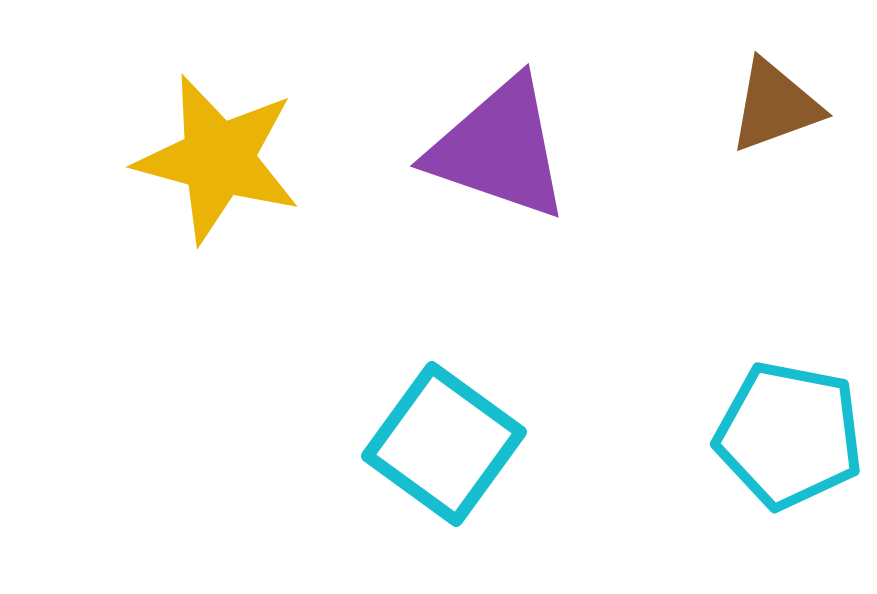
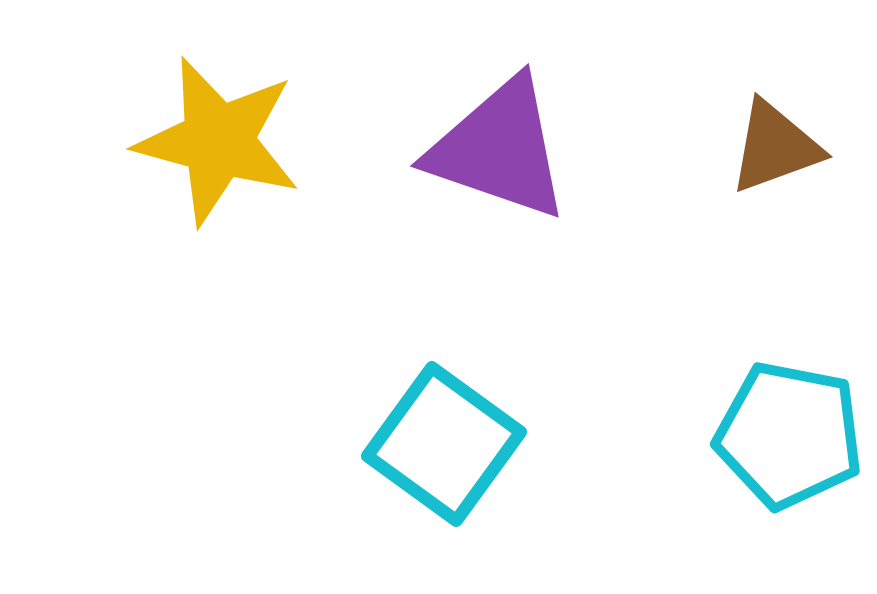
brown triangle: moved 41 px down
yellow star: moved 18 px up
